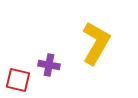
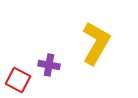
red square: rotated 15 degrees clockwise
